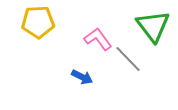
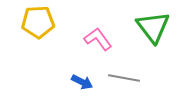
green triangle: moved 1 px down
gray line: moved 4 px left, 19 px down; rotated 36 degrees counterclockwise
blue arrow: moved 5 px down
